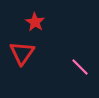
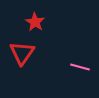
pink line: rotated 30 degrees counterclockwise
